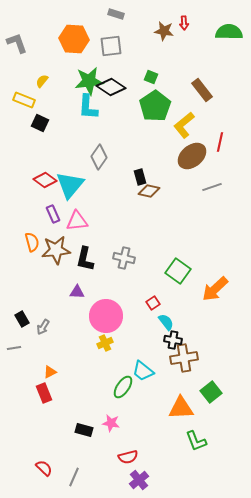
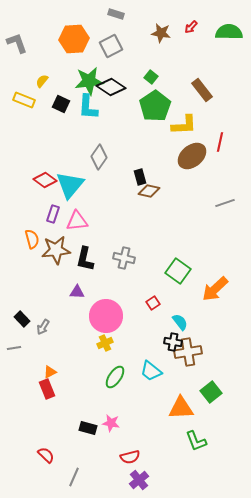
red arrow at (184, 23): moved 7 px right, 4 px down; rotated 48 degrees clockwise
brown star at (164, 31): moved 3 px left, 2 px down
orange hexagon at (74, 39): rotated 8 degrees counterclockwise
gray square at (111, 46): rotated 20 degrees counterclockwise
green square at (151, 77): rotated 16 degrees clockwise
black square at (40, 123): moved 21 px right, 19 px up
yellow L-shape at (184, 125): rotated 144 degrees counterclockwise
gray line at (212, 187): moved 13 px right, 16 px down
purple rectangle at (53, 214): rotated 42 degrees clockwise
orange semicircle at (32, 242): moved 3 px up
black rectangle at (22, 319): rotated 14 degrees counterclockwise
cyan semicircle at (166, 322): moved 14 px right
black cross at (173, 340): moved 2 px down
brown cross at (184, 358): moved 4 px right, 6 px up
cyan trapezoid at (143, 371): moved 8 px right
green ellipse at (123, 387): moved 8 px left, 10 px up
red rectangle at (44, 393): moved 3 px right, 4 px up
black rectangle at (84, 430): moved 4 px right, 2 px up
red semicircle at (128, 457): moved 2 px right
red semicircle at (44, 468): moved 2 px right, 13 px up
